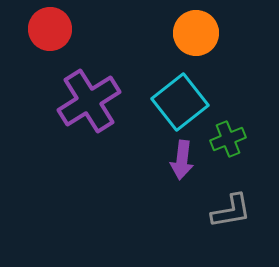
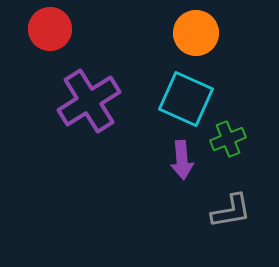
cyan square: moved 6 px right, 3 px up; rotated 28 degrees counterclockwise
purple arrow: rotated 12 degrees counterclockwise
